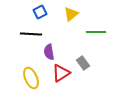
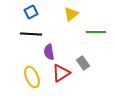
blue square: moved 9 px left
yellow ellipse: moved 1 px right, 1 px up
